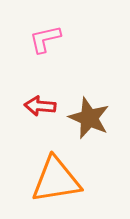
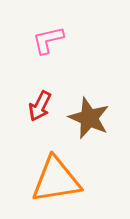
pink L-shape: moved 3 px right, 1 px down
red arrow: rotated 68 degrees counterclockwise
